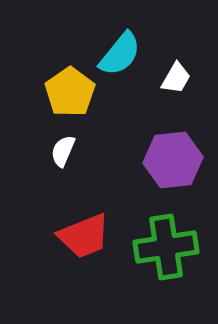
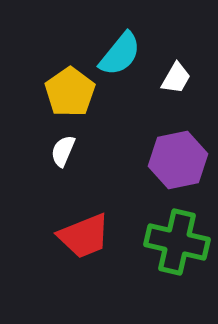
purple hexagon: moved 5 px right; rotated 6 degrees counterclockwise
green cross: moved 11 px right, 5 px up; rotated 22 degrees clockwise
